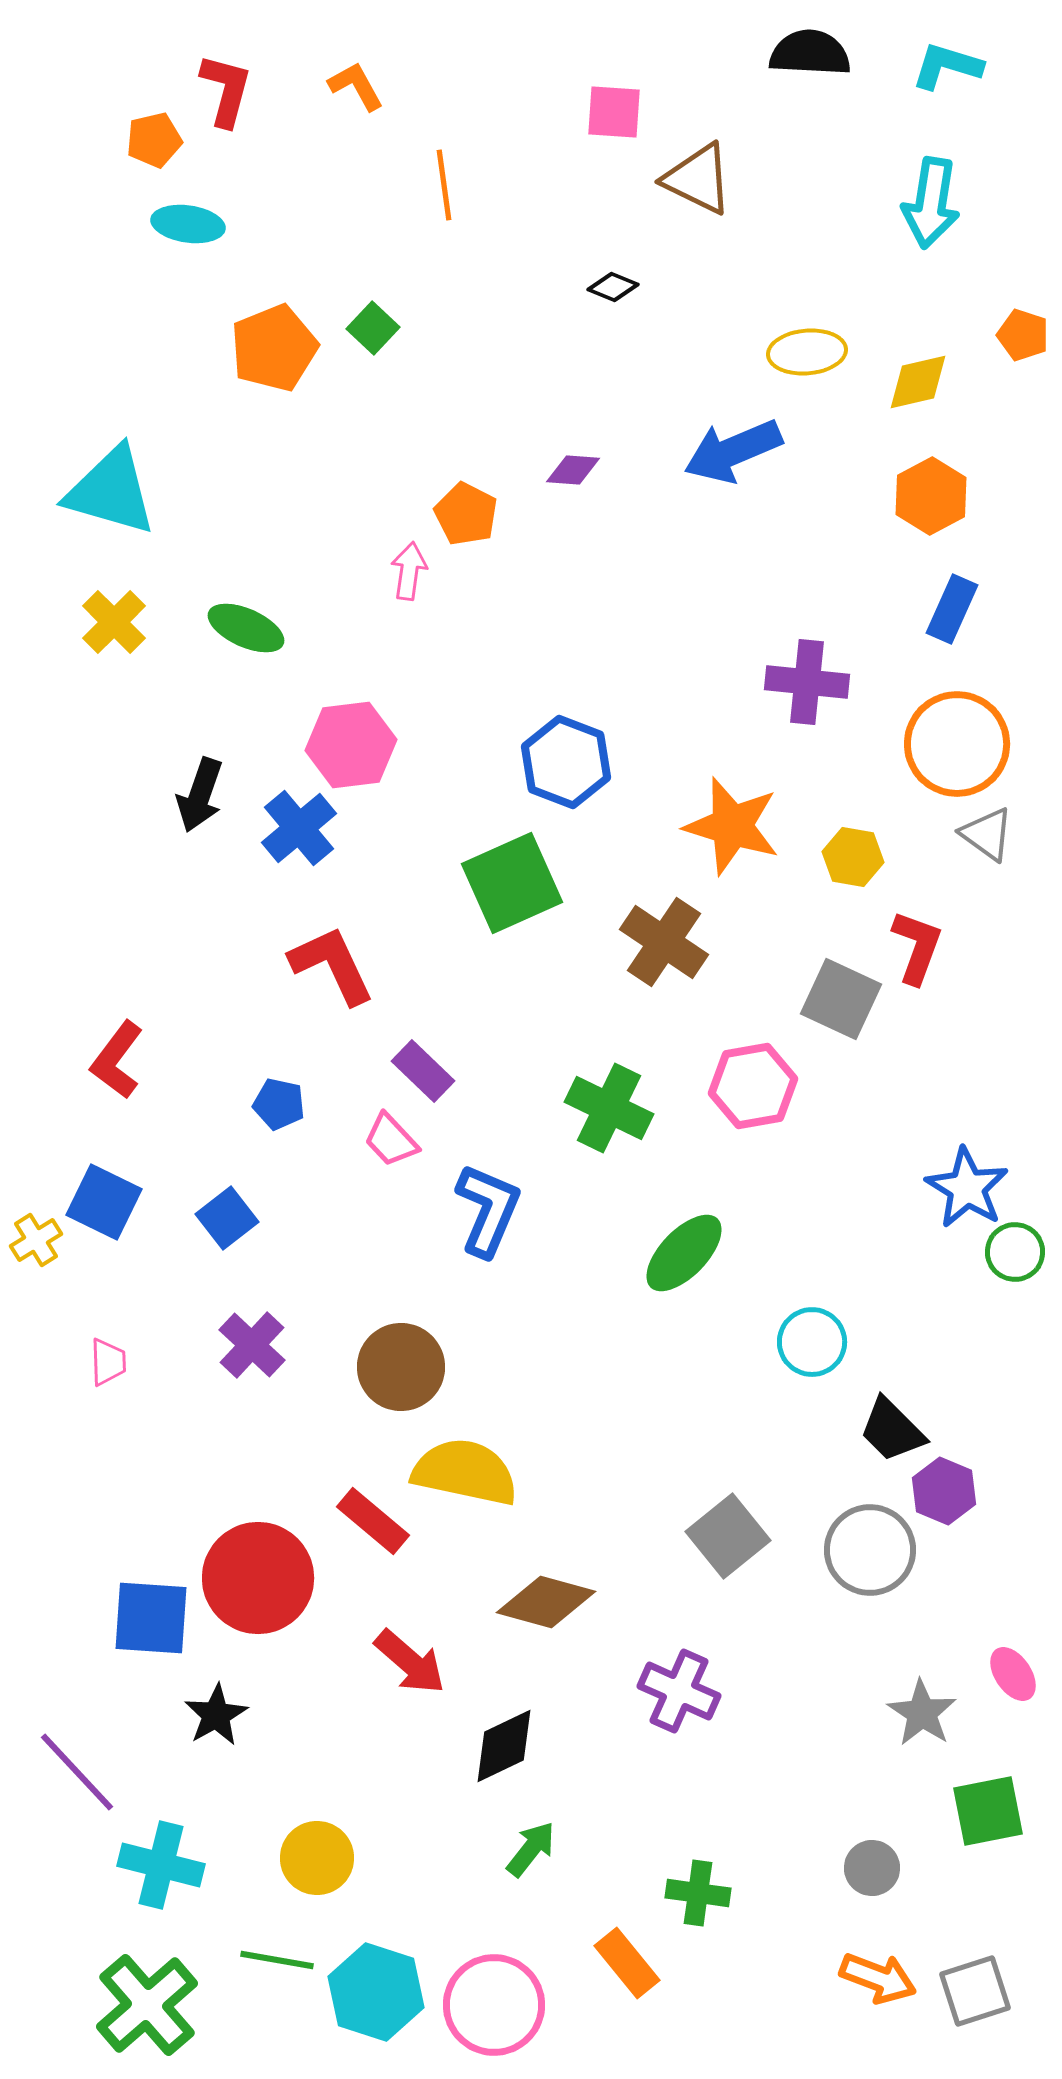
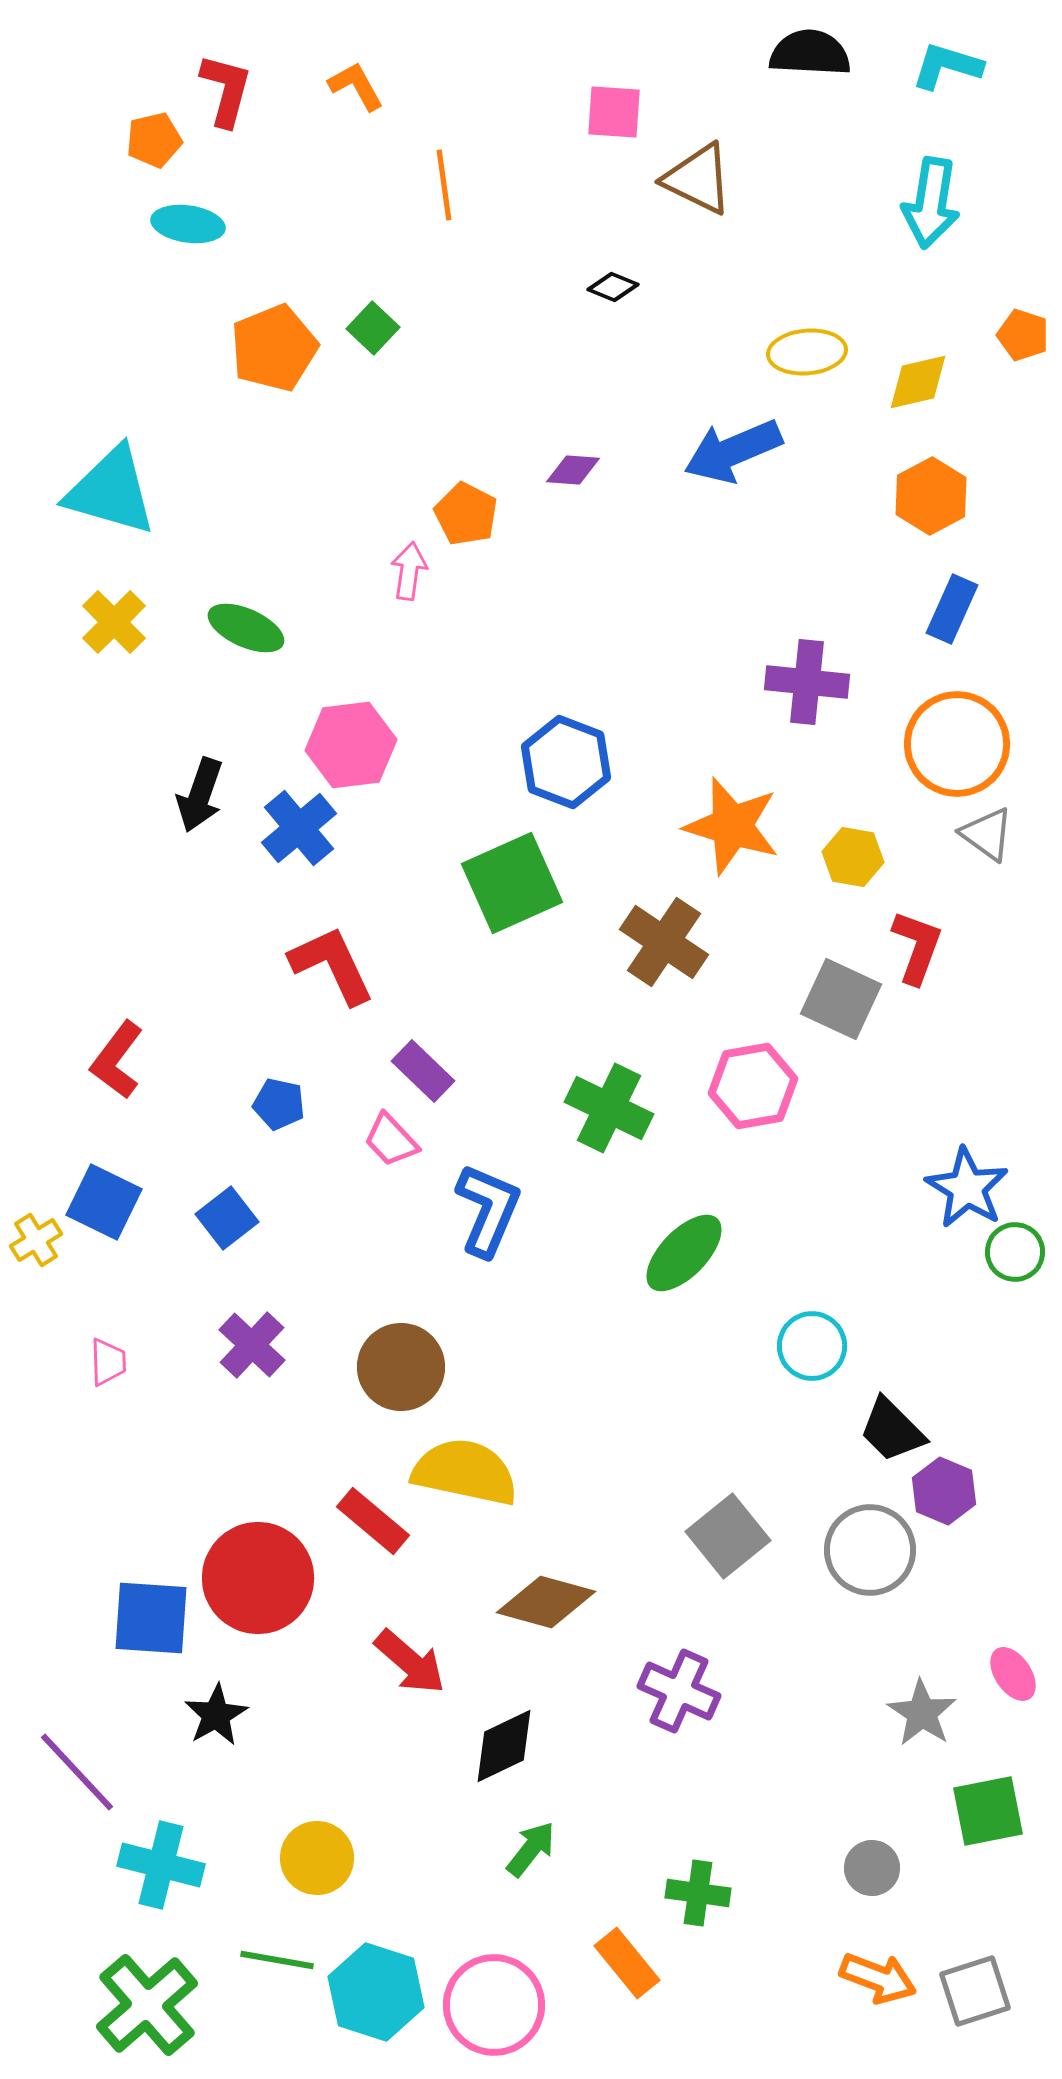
cyan circle at (812, 1342): moved 4 px down
